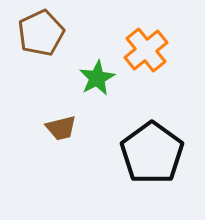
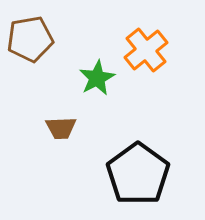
brown pentagon: moved 11 px left, 6 px down; rotated 15 degrees clockwise
brown trapezoid: rotated 12 degrees clockwise
black pentagon: moved 14 px left, 21 px down
